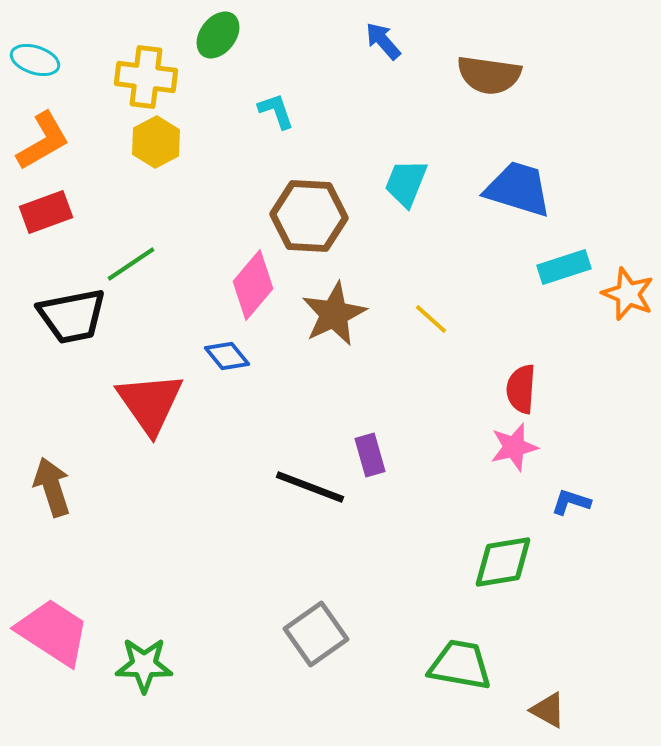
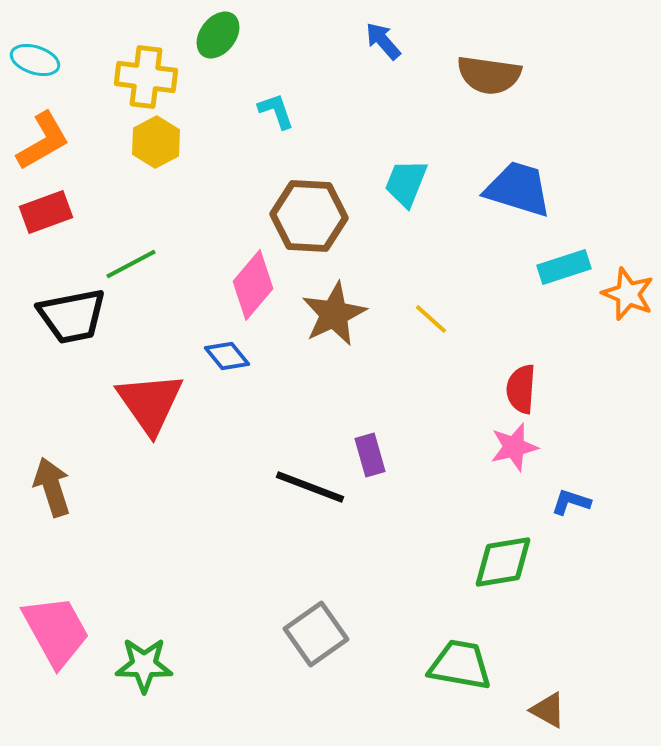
green line: rotated 6 degrees clockwise
pink trapezoid: moved 3 px right, 1 px up; rotated 28 degrees clockwise
